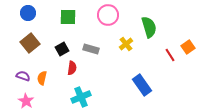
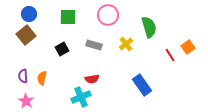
blue circle: moved 1 px right, 1 px down
brown square: moved 4 px left, 8 px up
gray rectangle: moved 3 px right, 4 px up
red semicircle: moved 20 px right, 11 px down; rotated 72 degrees clockwise
purple semicircle: rotated 112 degrees counterclockwise
